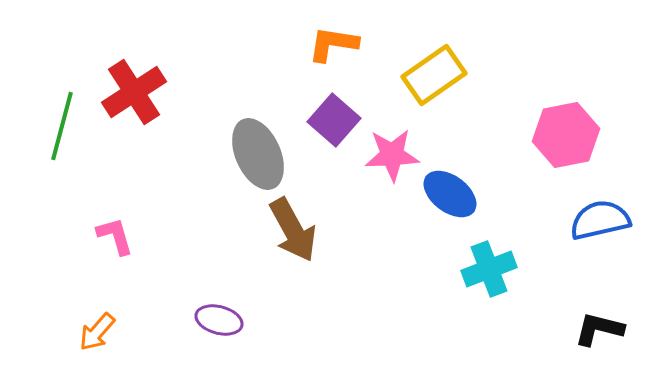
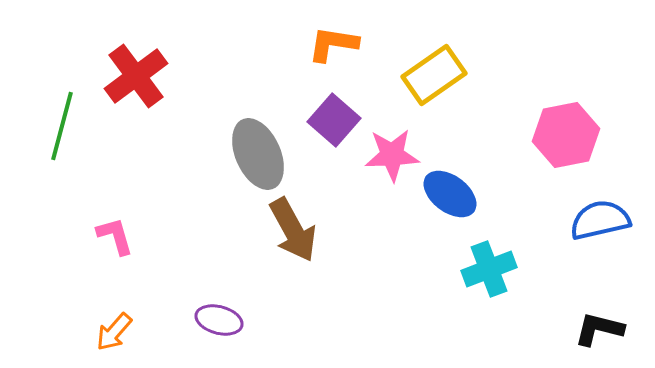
red cross: moved 2 px right, 16 px up; rotated 4 degrees counterclockwise
orange arrow: moved 17 px right
